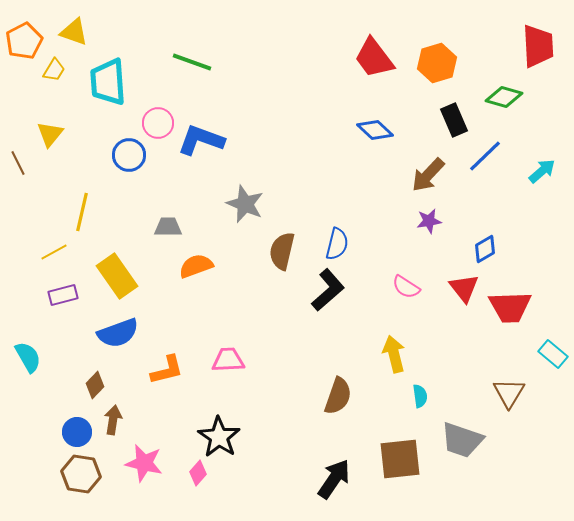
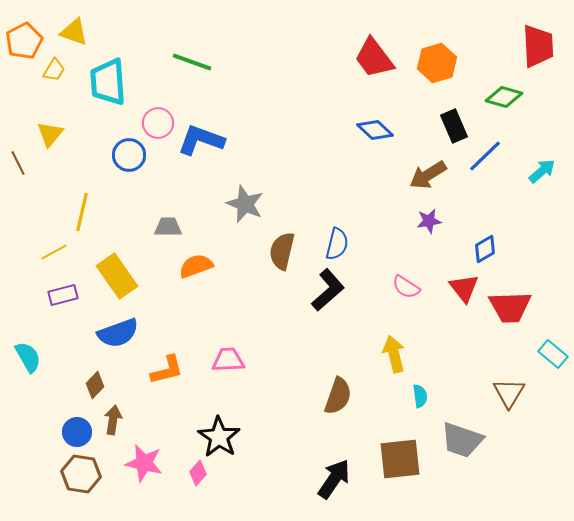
black rectangle at (454, 120): moved 6 px down
brown arrow at (428, 175): rotated 15 degrees clockwise
